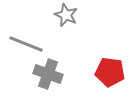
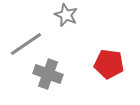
gray line: rotated 56 degrees counterclockwise
red pentagon: moved 1 px left, 8 px up
